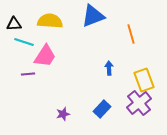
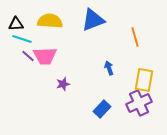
blue triangle: moved 4 px down
black triangle: moved 2 px right
orange line: moved 4 px right, 3 px down
cyan line: moved 2 px left, 3 px up
pink trapezoid: rotated 55 degrees clockwise
blue arrow: rotated 16 degrees counterclockwise
purple line: moved 18 px up; rotated 48 degrees clockwise
yellow rectangle: rotated 30 degrees clockwise
purple cross: rotated 15 degrees clockwise
purple star: moved 30 px up
